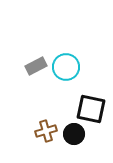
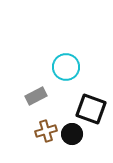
gray rectangle: moved 30 px down
black square: rotated 8 degrees clockwise
black circle: moved 2 px left
